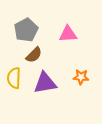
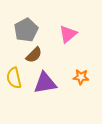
pink triangle: rotated 36 degrees counterclockwise
yellow semicircle: rotated 15 degrees counterclockwise
